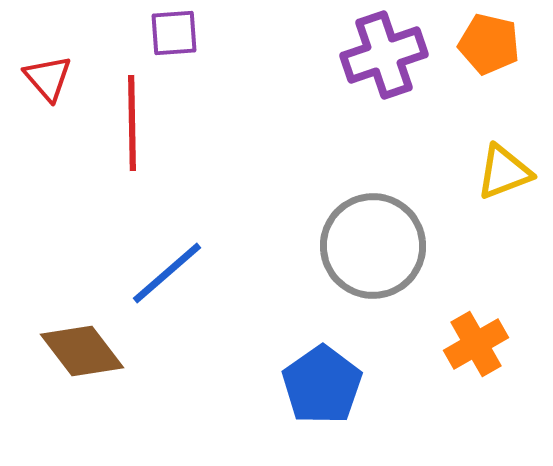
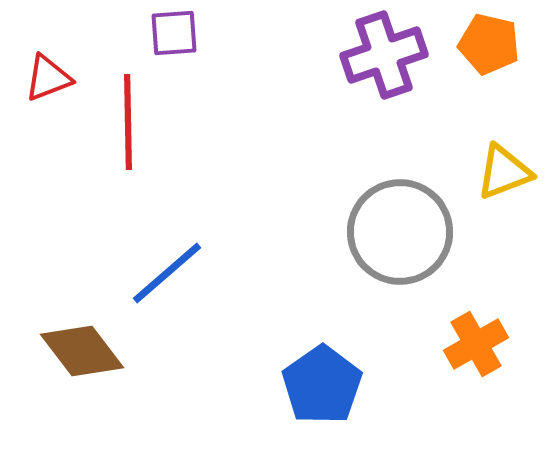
red triangle: rotated 50 degrees clockwise
red line: moved 4 px left, 1 px up
gray circle: moved 27 px right, 14 px up
